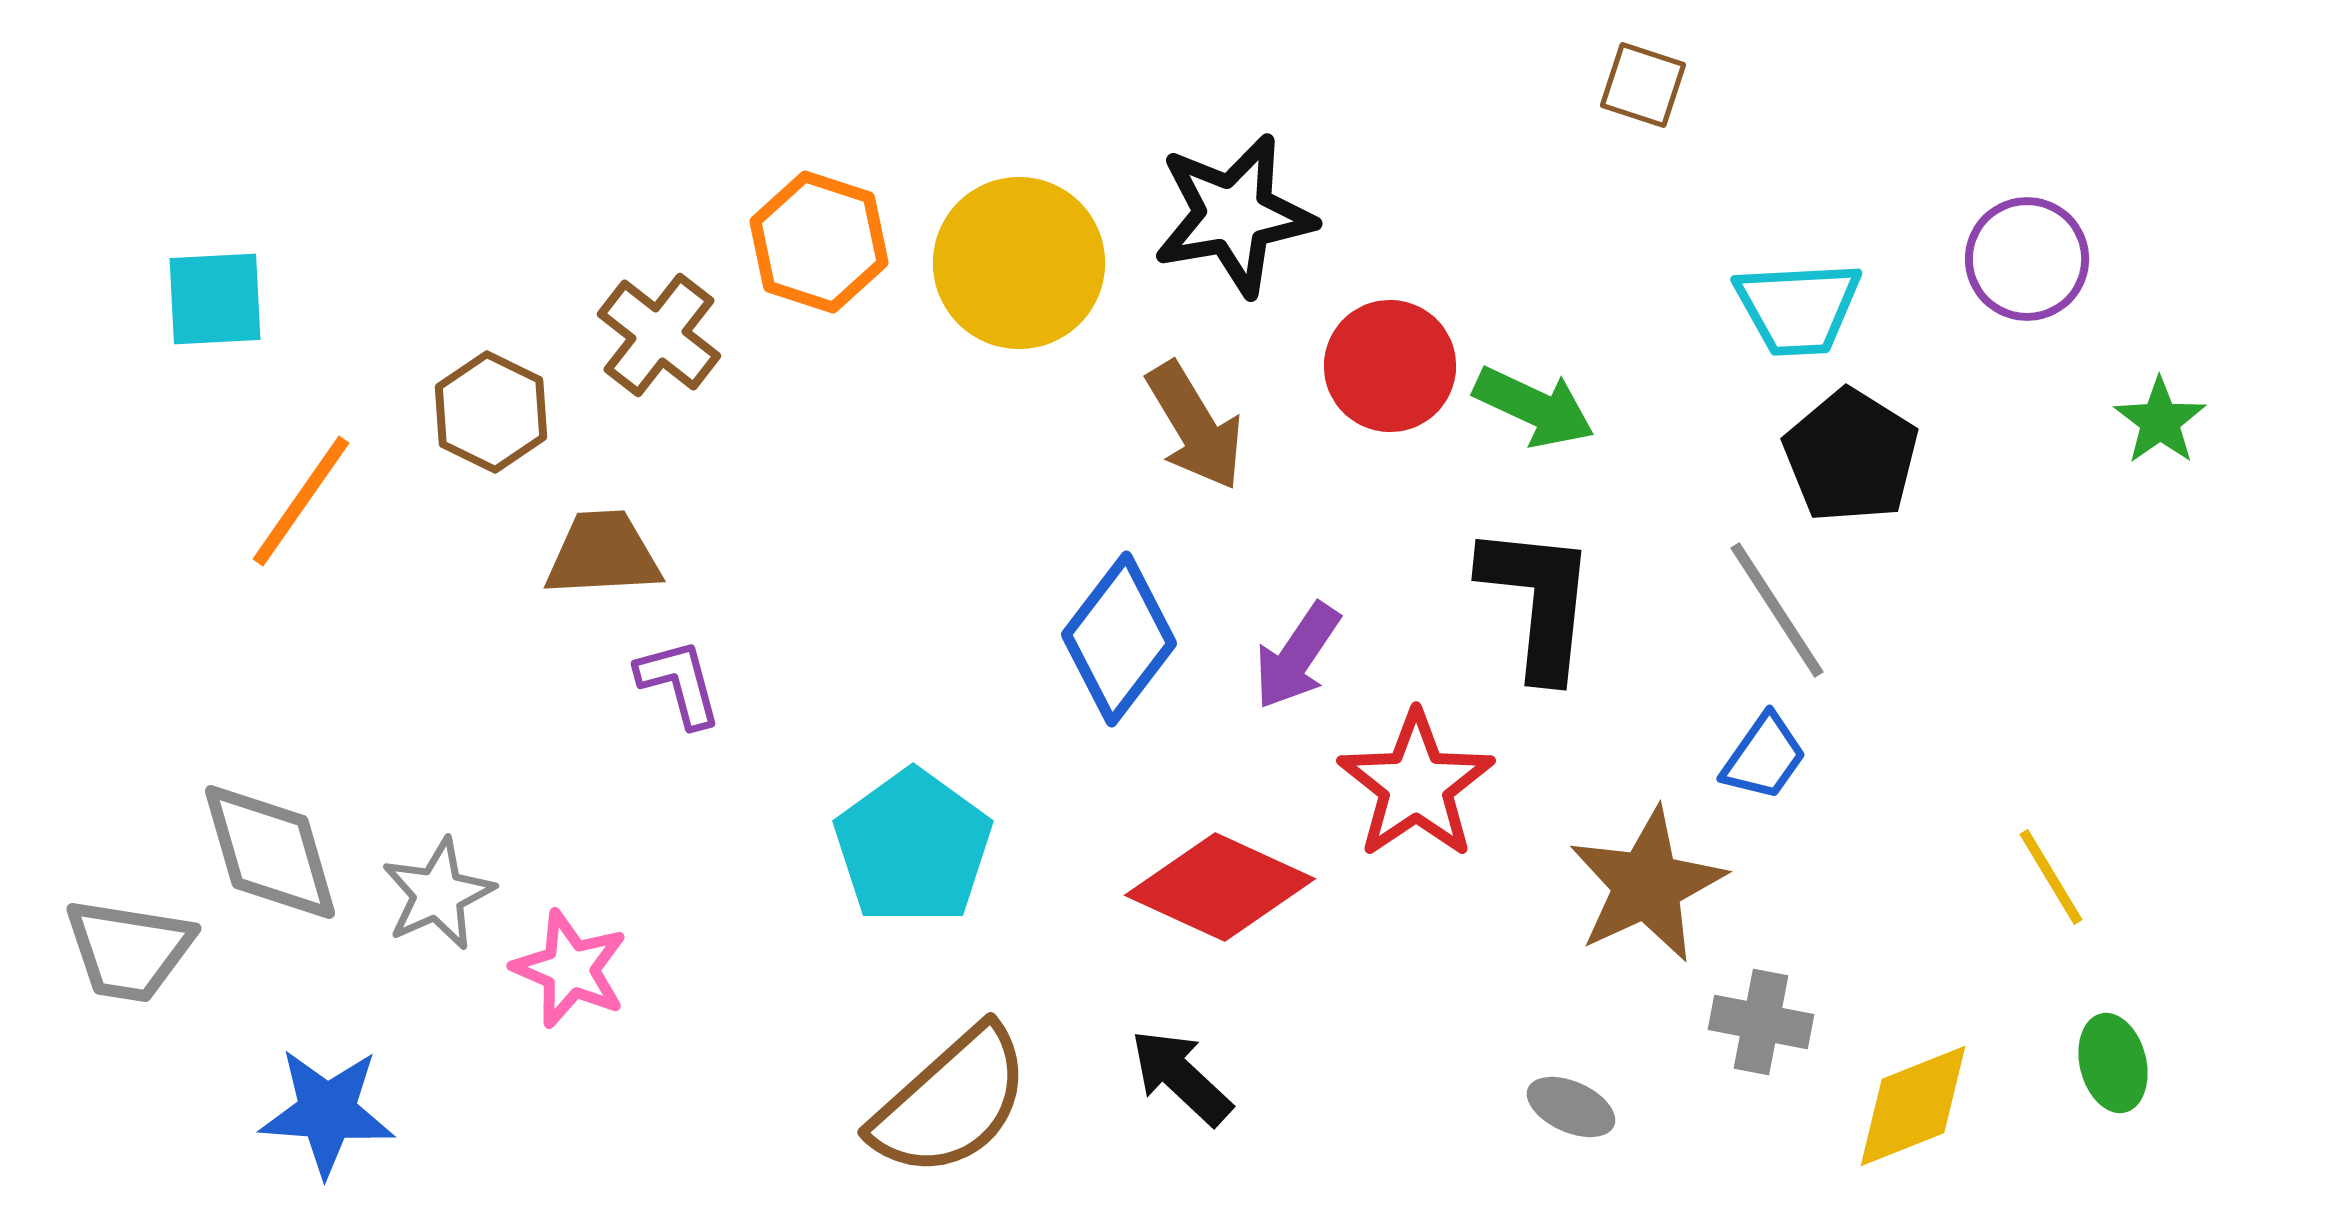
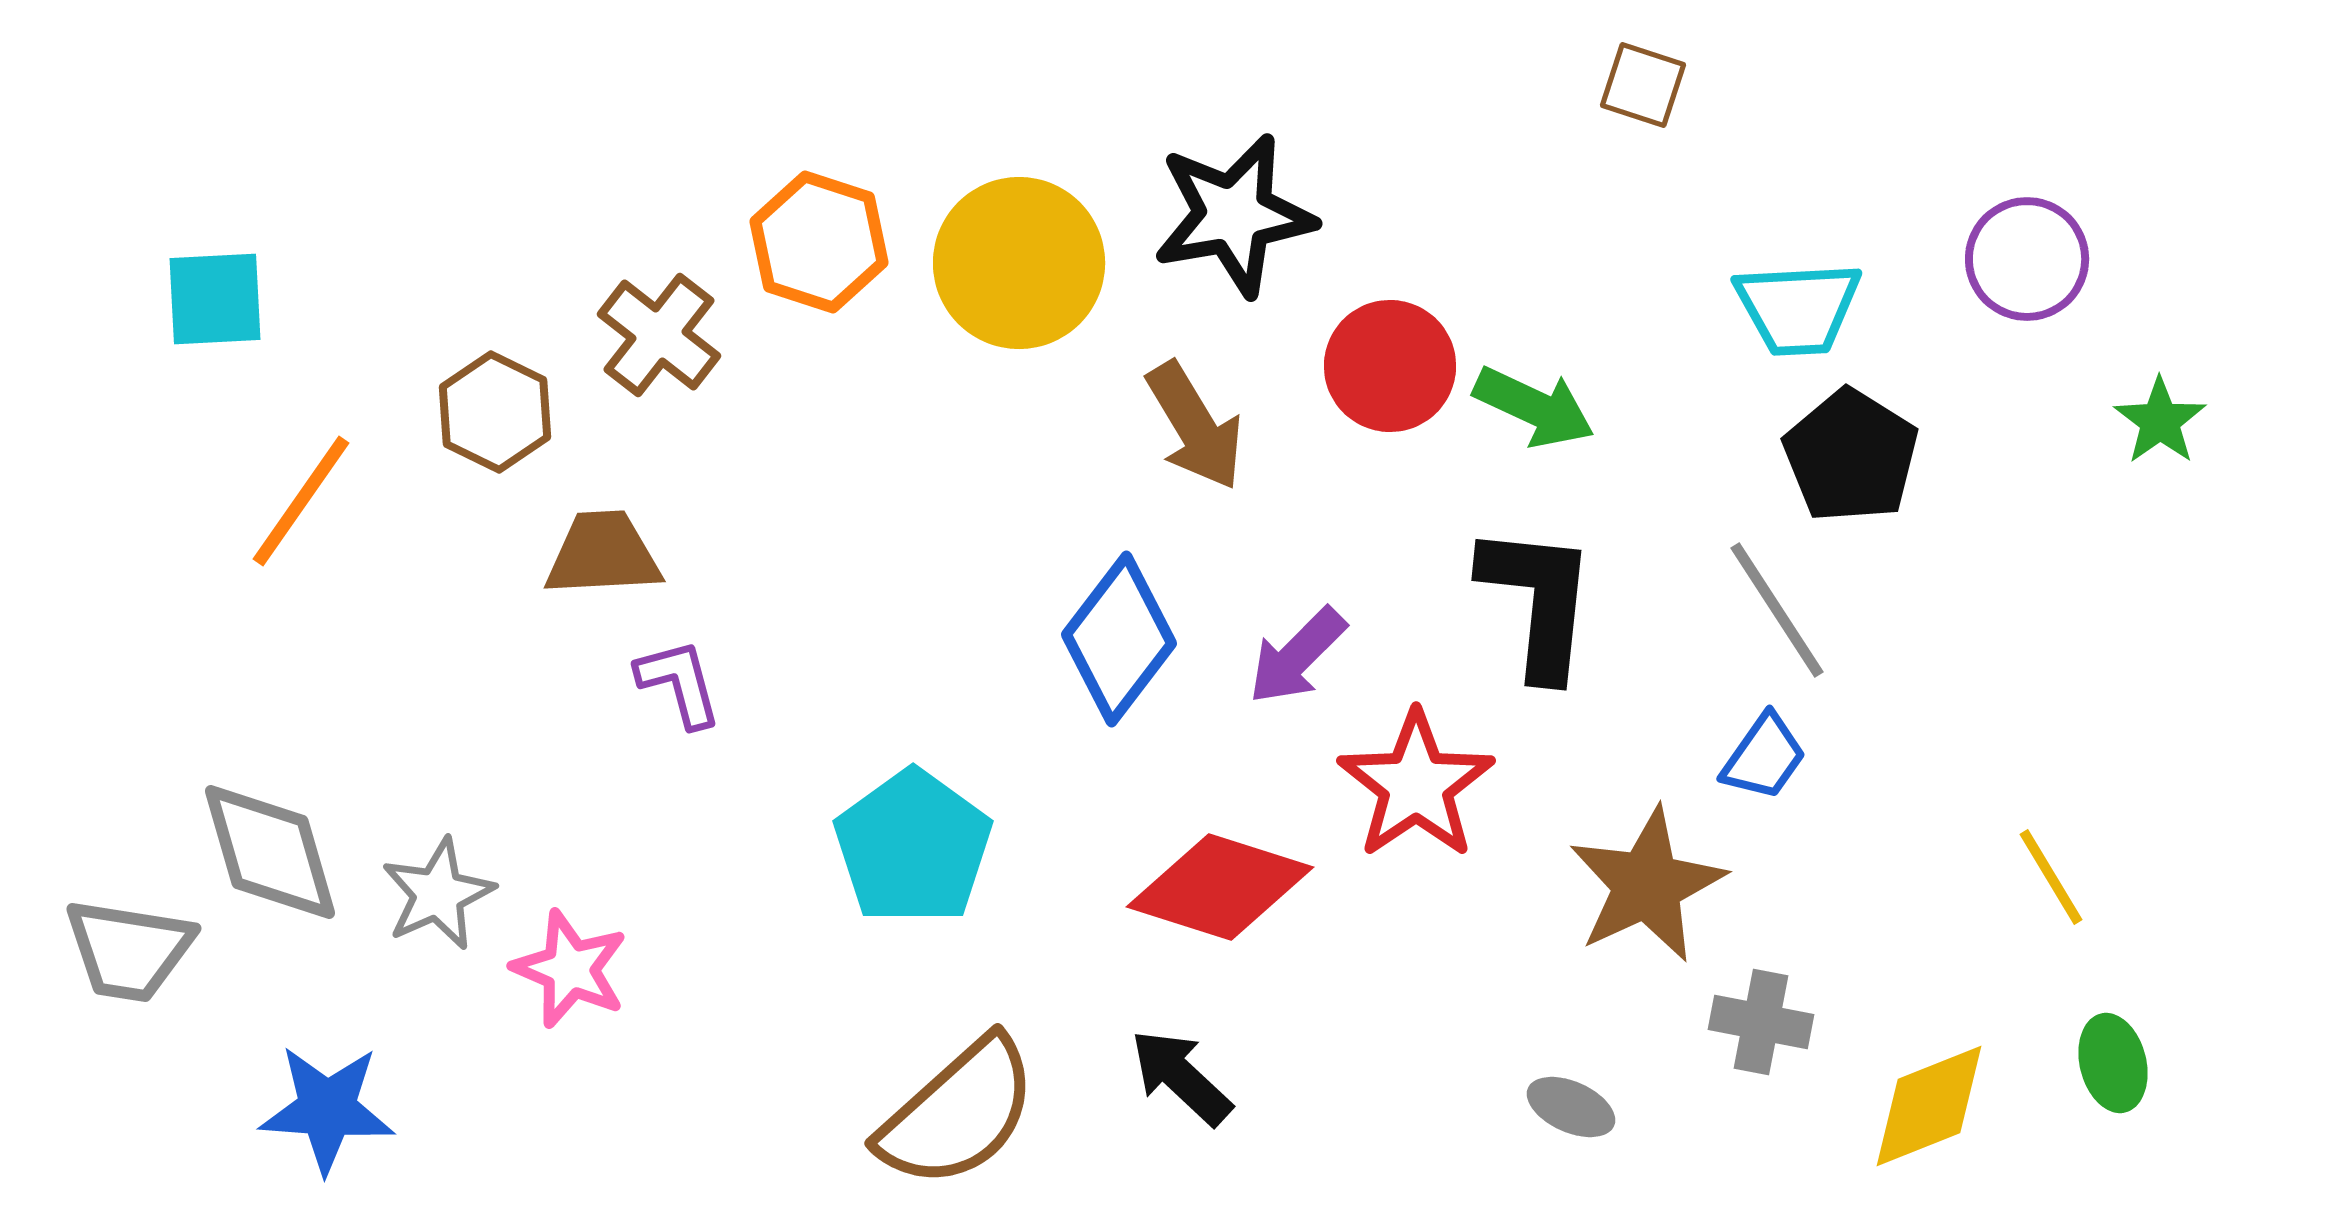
brown hexagon: moved 4 px right
purple arrow: rotated 11 degrees clockwise
red diamond: rotated 7 degrees counterclockwise
brown semicircle: moved 7 px right, 11 px down
yellow diamond: moved 16 px right
blue star: moved 3 px up
